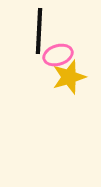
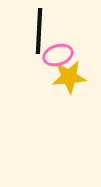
yellow star: rotated 12 degrees clockwise
